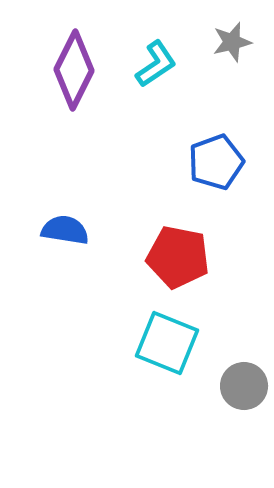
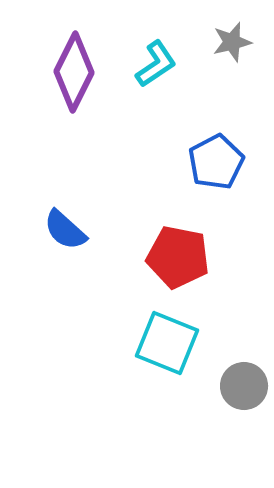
purple diamond: moved 2 px down
blue pentagon: rotated 8 degrees counterclockwise
blue semicircle: rotated 147 degrees counterclockwise
